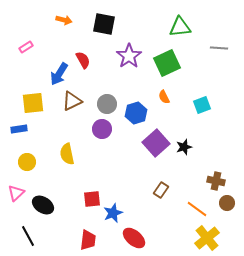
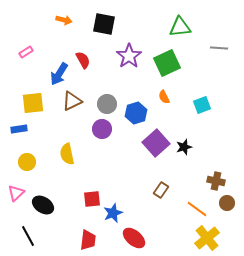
pink rectangle: moved 5 px down
